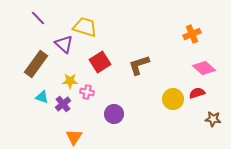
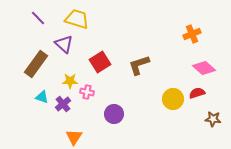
yellow trapezoid: moved 8 px left, 8 px up
